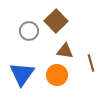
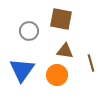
brown square: moved 5 px right, 2 px up; rotated 35 degrees counterclockwise
blue triangle: moved 4 px up
